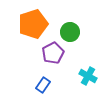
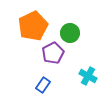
orange pentagon: moved 2 px down; rotated 8 degrees counterclockwise
green circle: moved 1 px down
